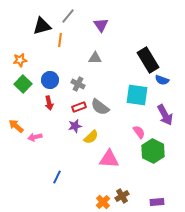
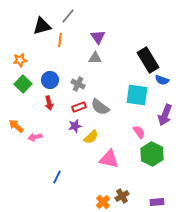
purple triangle: moved 3 px left, 12 px down
purple arrow: rotated 50 degrees clockwise
green hexagon: moved 1 px left, 3 px down
pink triangle: rotated 10 degrees clockwise
